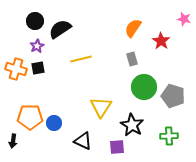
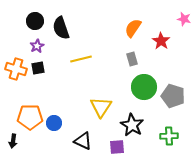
black semicircle: moved 1 px right, 1 px up; rotated 75 degrees counterclockwise
